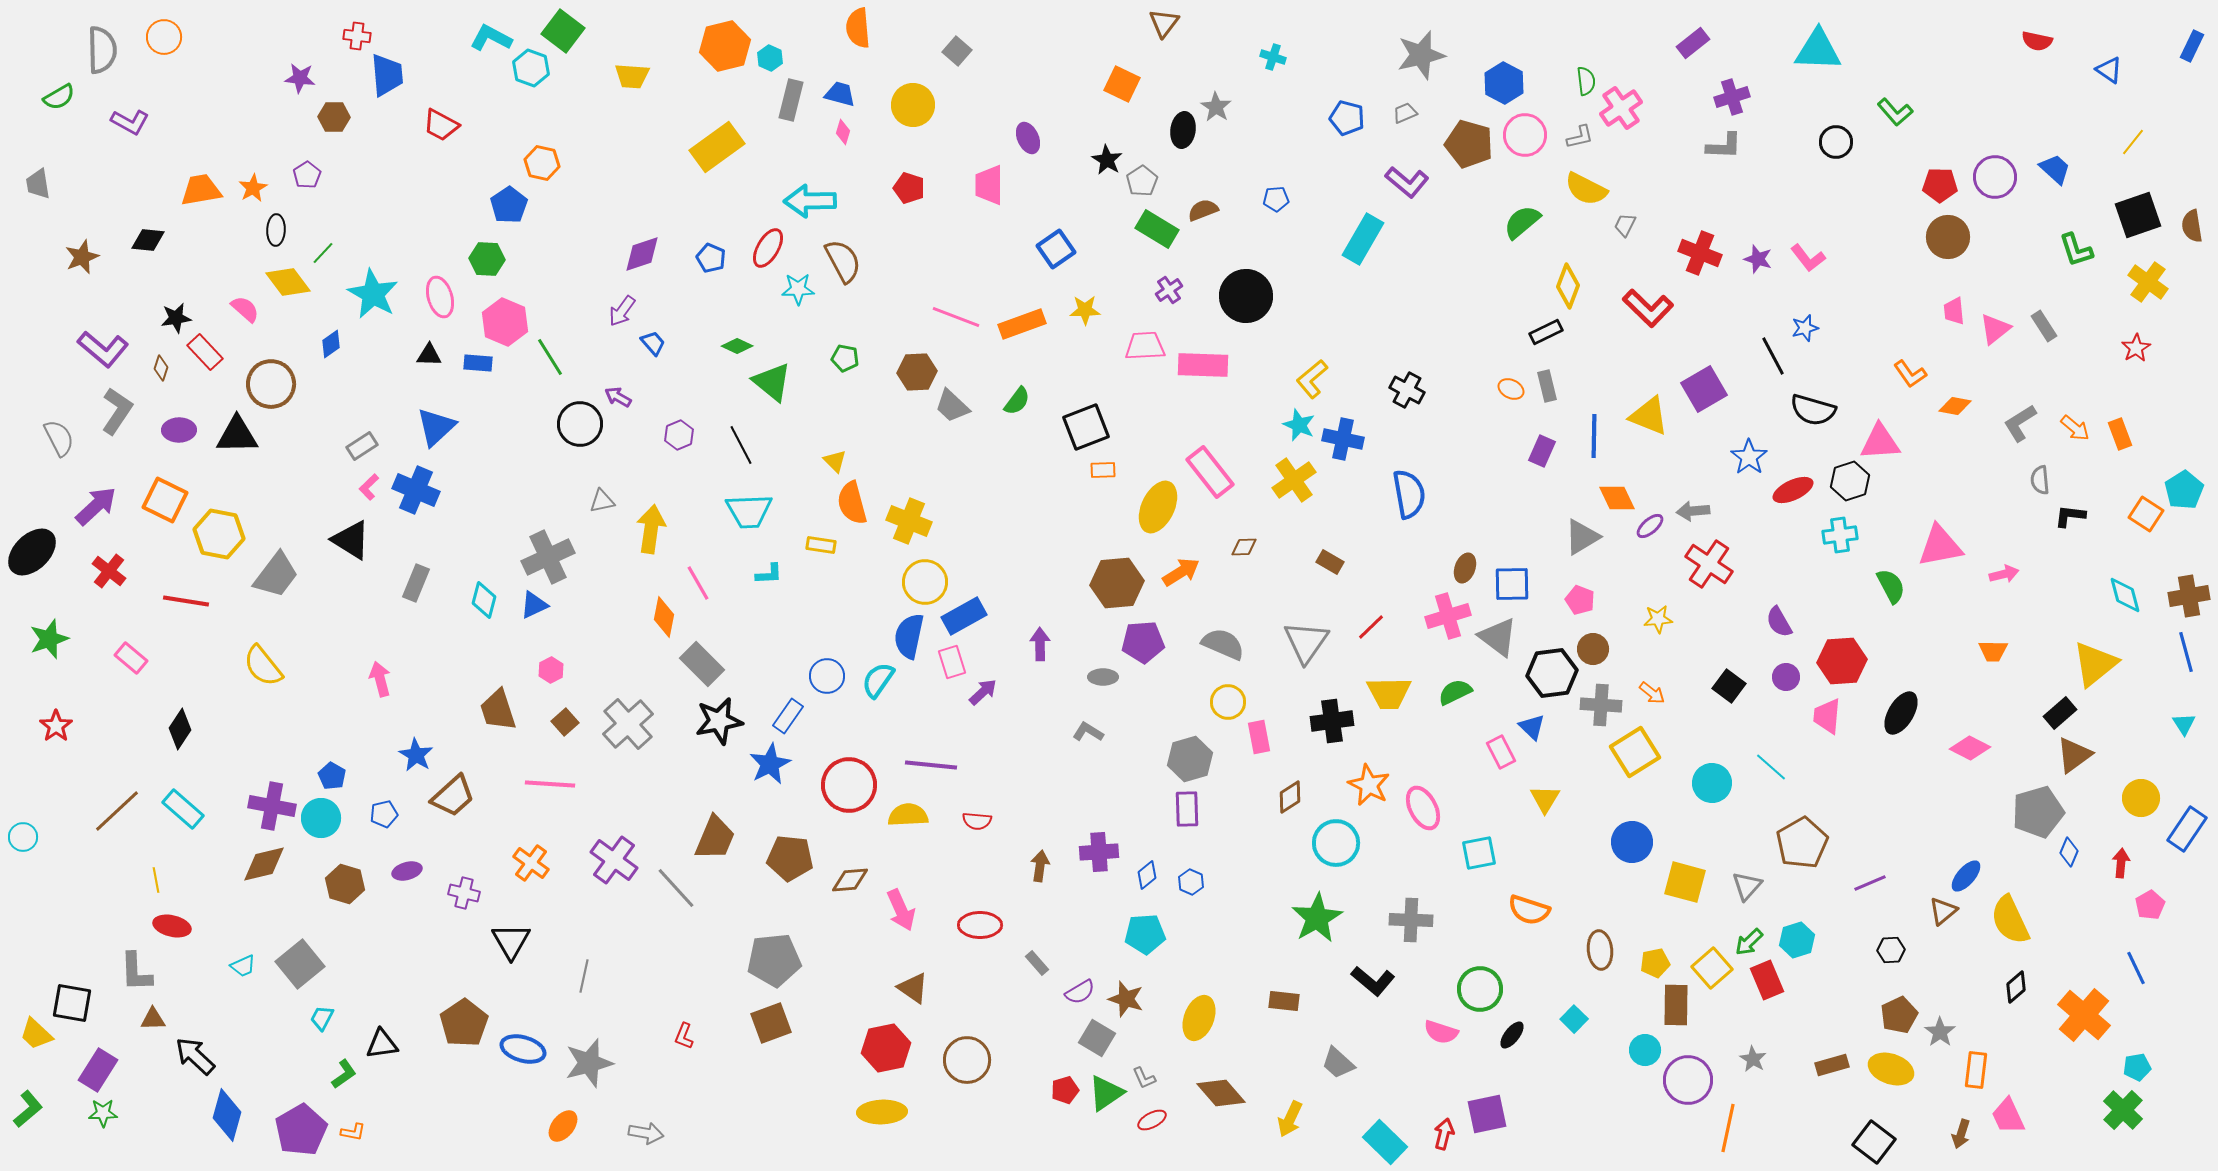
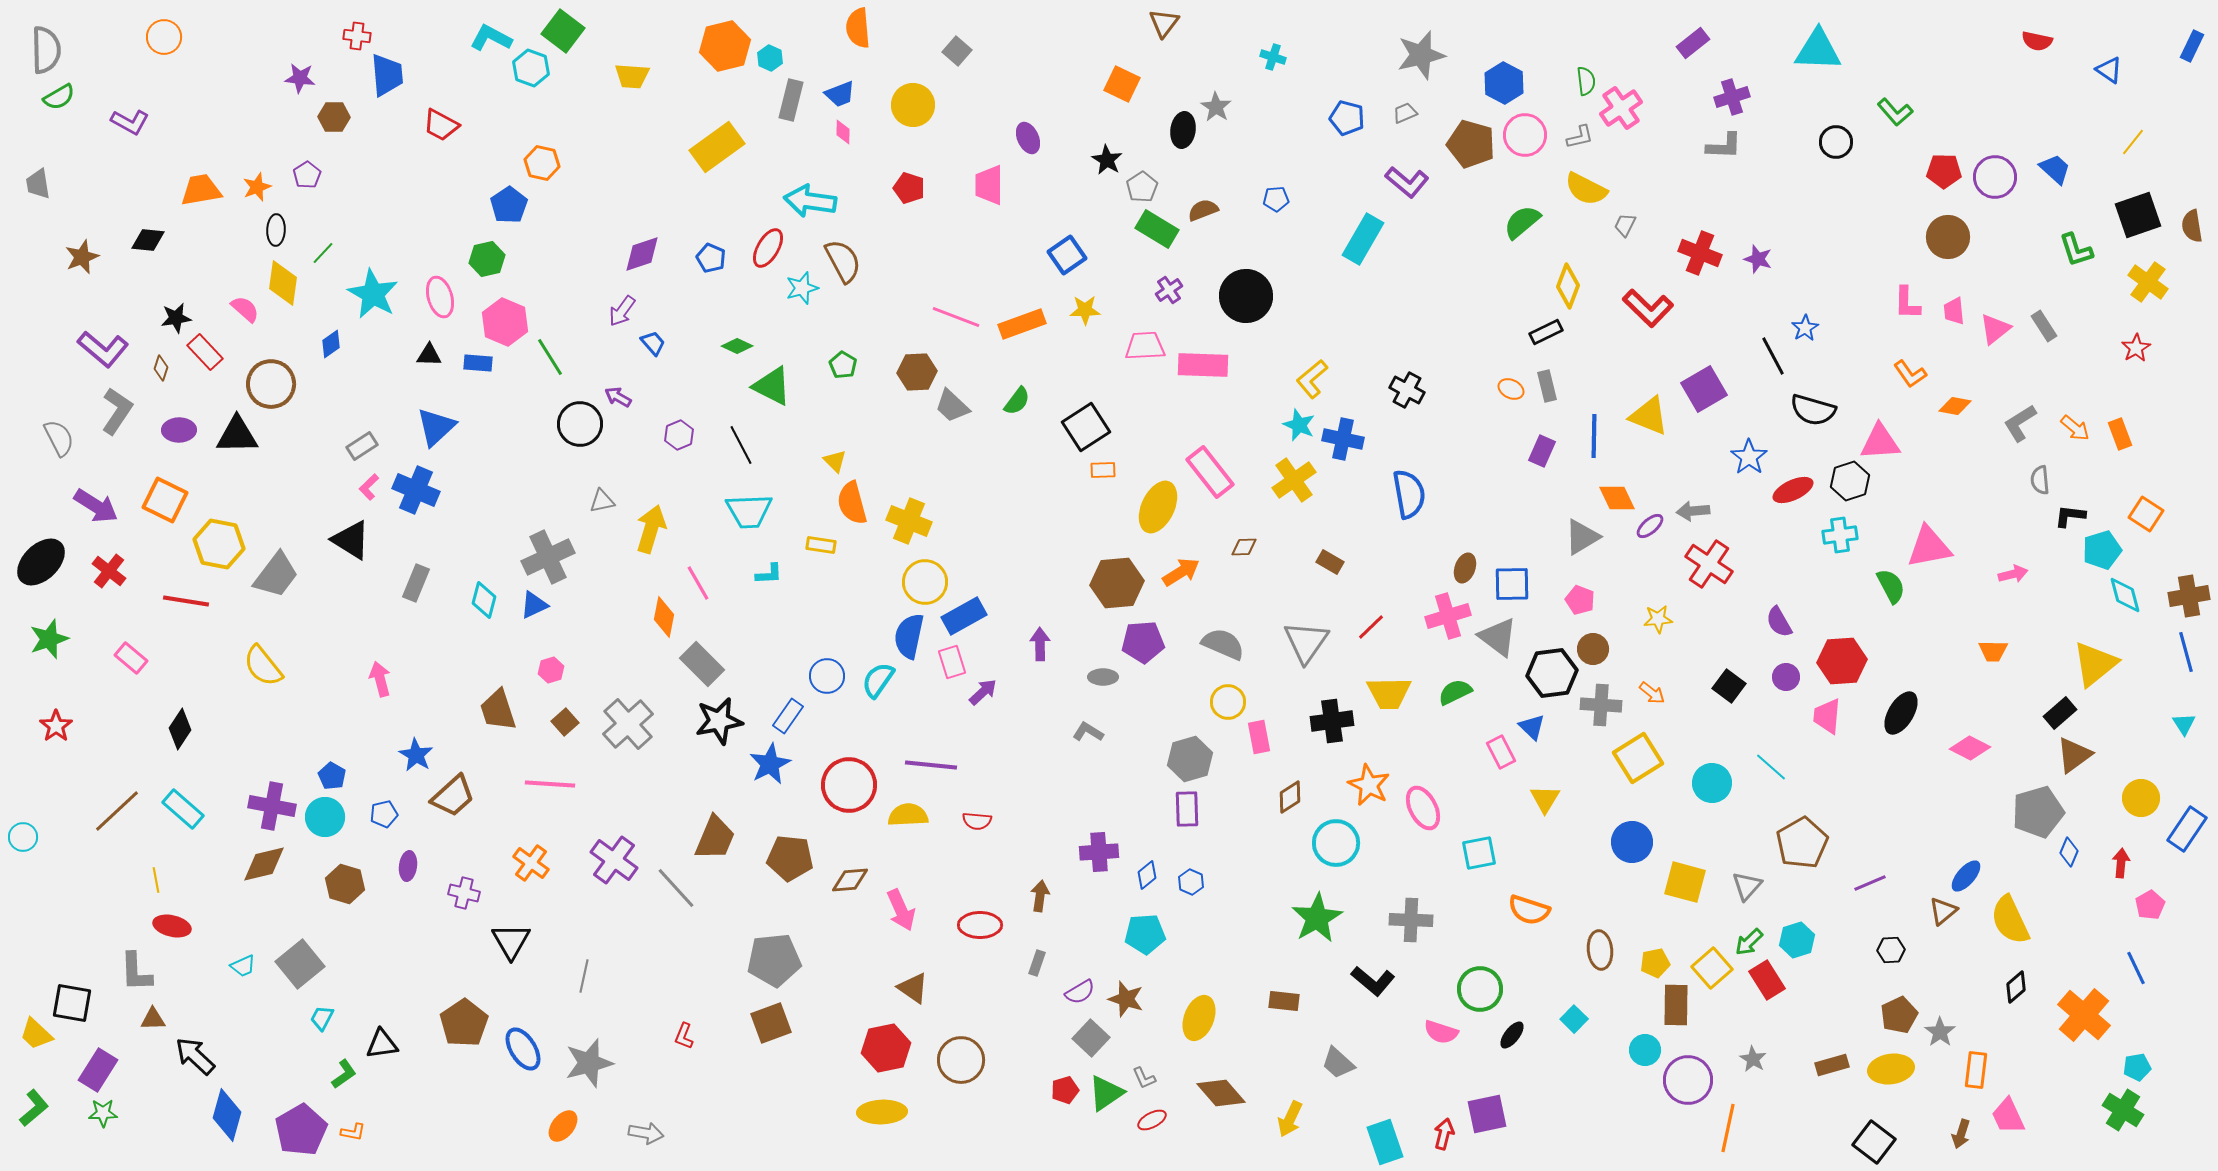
gray semicircle at (102, 50): moved 56 px left
blue trapezoid at (840, 94): rotated 144 degrees clockwise
pink diamond at (843, 132): rotated 15 degrees counterclockwise
brown pentagon at (1469, 144): moved 2 px right
gray pentagon at (1142, 181): moved 6 px down
red pentagon at (1940, 185): moved 4 px right, 14 px up
orange star at (253, 188): moved 4 px right, 1 px up; rotated 8 degrees clockwise
cyan arrow at (810, 201): rotated 9 degrees clockwise
blue square at (1056, 249): moved 11 px right, 6 px down
pink L-shape at (1808, 258): moved 99 px right, 45 px down; rotated 39 degrees clockwise
green hexagon at (487, 259): rotated 16 degrees counterclockwise
yellow diamond at (288, 282): moved 5 px left, 1 px down; rotated 45 degrees clockwise
cyan star at (798, 289): moved 4 px right, 1 px up; rotated 16 degrees counterclockwise
blue star at (1805, 328): rotated 16 degrees counterclockwise
green pentagon at (845, 358): moved 2 px left, 7 px down; rotated 20 degrees clockwise
green triangle at (772, 382): moved 4 px down; rotated 12 degrees counterclockwise
black square at (1086, 427): rotated 12 degrees counterclockwise
cyan pentagon at (2184, 490): moved 82 px left, 60 px down; rotated 15 degrees clockwise
purple arrow at (96, 506): rotated 75 degrees clockwise
yellow arrow at (651, 529): rotated 9 degrees clockwise
yellow hexagon at (219, 534): moved 10 px down
pink triangle at (1940, 546): moved 11 px left, 1 px down
black ellipse at (32, 552): moved 9 px right, 10 px down
pink arrow at (2004, 574): moved 9 px right
pink hexagon at (551, 670): rotated 10 degrees clockwise
yellow square at (1635, 752): moved 3 px right, 6 px down
cyan circle at (321, 818): moved 4 px right, 1 px up
brown arrow at (1040, 866): moved 30 px down
purple ellipse at (407, 871): moved 1 px right, 5 px up; rotated 68 degrees counterclockwise
gray rectangle at (1037, 963): rotated 60 degrees clockwise
red rectangle at (1767, 980): rotated 9 degrees counterclockwise
gray square at (1097, 1038): moved 6 px left; rotated 12 degrees clockwise
blue ellipse at (523, 1049): rotated 42 degrees clockwise
brown circle at (967, 1060): moved 6 px left
yellow ellipse at (1891, 1069): rotated 27 degrees counterclockwise
green L-shape at (28, 1109): moved 6 px right, 1 px up
green cross at (2123, 1110): rotated 12 degrees counterclockwise
cyan rectangle at (1385, 1142): rotated 27 degrees clockwise
